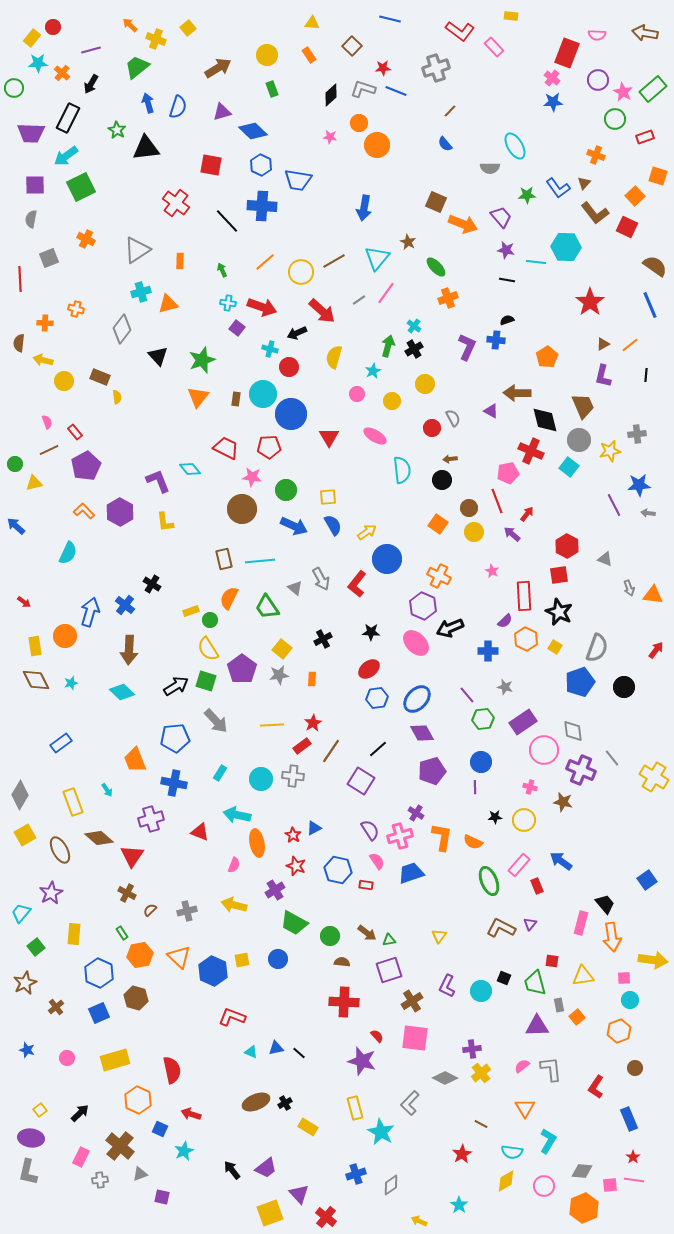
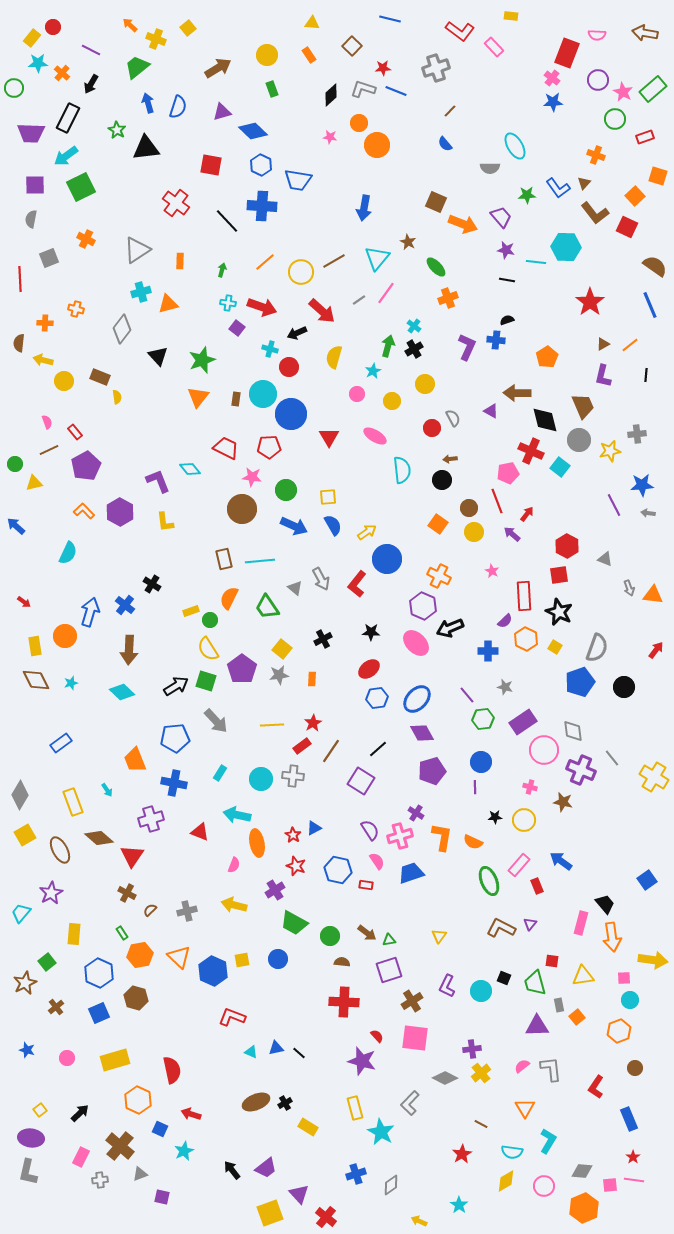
purple line at (91, 50): rotated 42 degrees clockwise
green arrow at (222, 270): rotated 40 degrees clockwise
cyan square at (569, 467): moved 9 px left
blue star at (639, 485): moved 3 px right
green square at (36, 947): moved 11 px right, 15 px down
